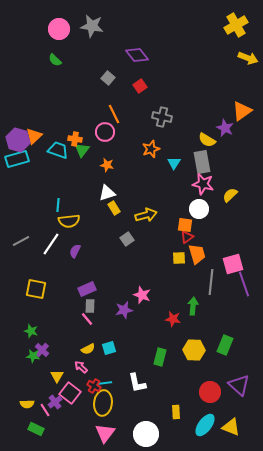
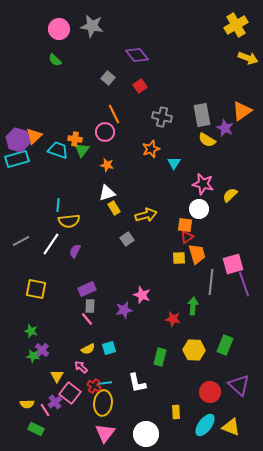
gray rectangle at (202, 162): moved 47 px up
